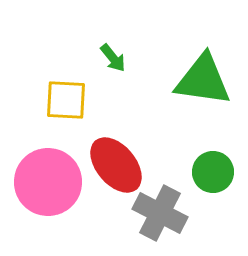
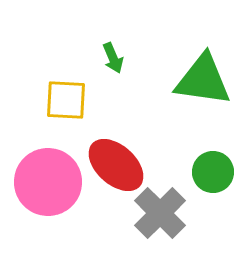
green arrow: rotated 16 degrees clockwise
red ellipse: rotated 8 degrees counterclockwise
gray cross: rotated 18 degrees clockwise
